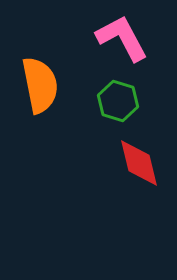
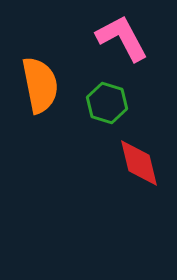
green hexagon: moved 11 px left, 2 px down
